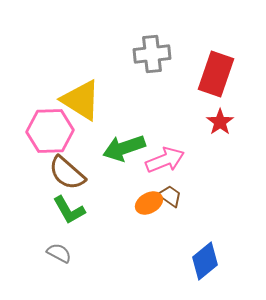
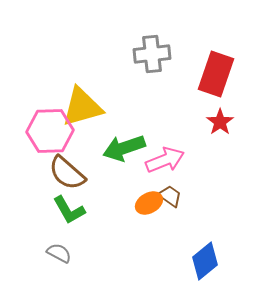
yellow triangle: moved 1 px right, 7 px down; rotated 48 degrees counterclockwise
